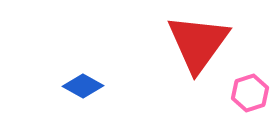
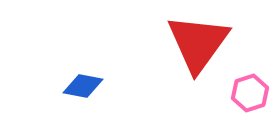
blue diamond: rotated 18 degrees counterclockwise
